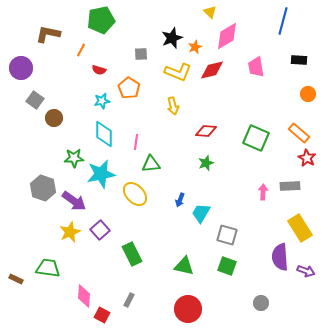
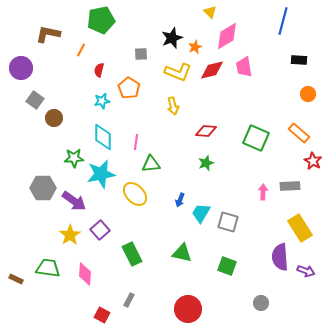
pink trapezoid at (256, 67): moved 12 px left
red semicircle at (99, 70): rotated 88 degrees clockwise
cyan diamond at (104, 134): moved 1 px left, 3 px down
red star at (307, 158): moved 6 px right, 3 px down
gray hexagon at (43, 188): rotated 20 degrees counterclockwise
yellow star at (70, 232): moved 3 px down; rotated 10 degrees counterclockwise
gray square at (227, 235): moved 1 px right, 13 px up
green triangle at (184, 266): moved 2 px left, 13 px up
pink diamond at (84, 296): moved 1 px right, 22 px up
